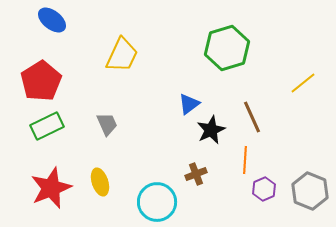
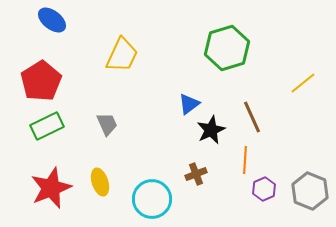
cyan circle: moved 5 px left, 3 px up
